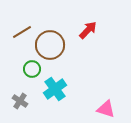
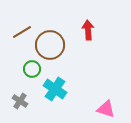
red arrow: rotated 48 degrees counterclockwise
cyan cross: rotated 20 degrees counterclockwise
